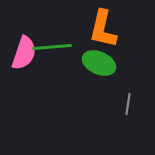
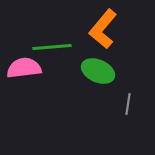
orange L-shape: rotated 27 degrees clockwise
pink semicircle: moved 15 px down; rotated 116 degrees counterclockwise
green ellipse: moved 1 px left, 8 px down
